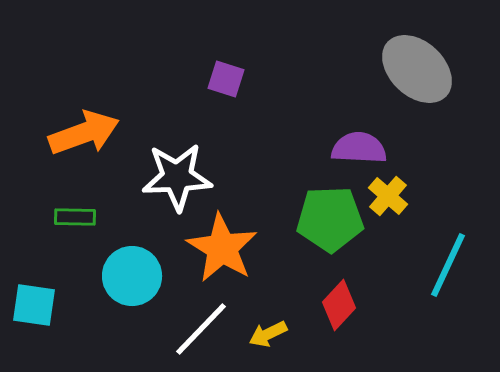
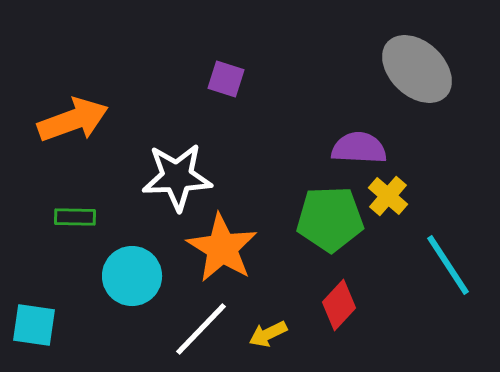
orange arrow: moved 11 px left, 13 px up
cyan line: rotated 58 degrees counterclockwise
cyan square: moved 20 px down
